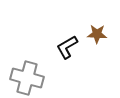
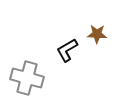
black L-shape: moved 3 px down
